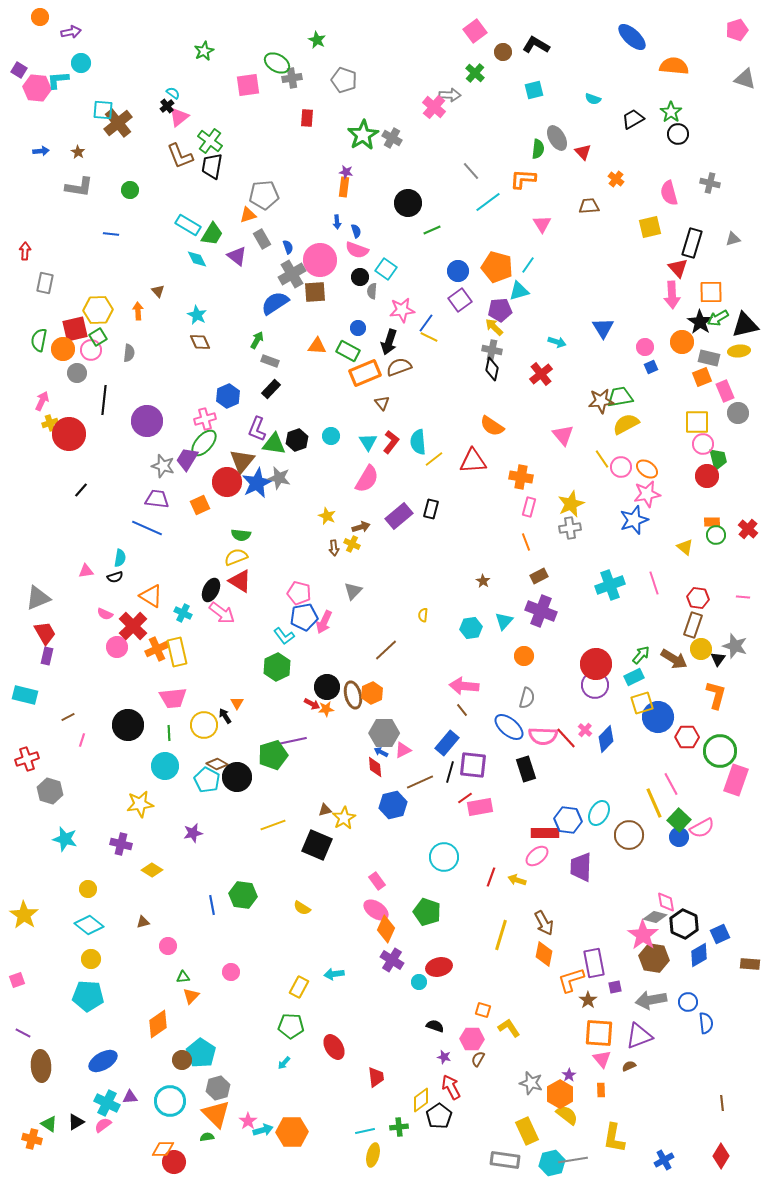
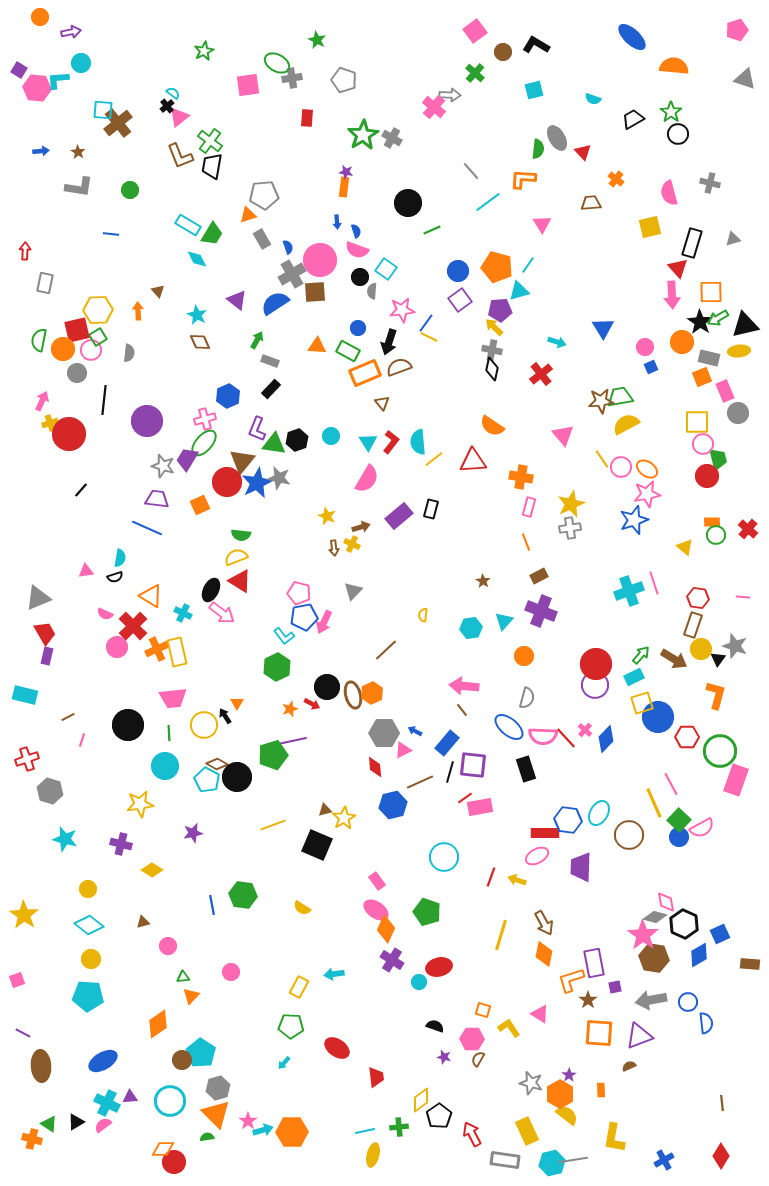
brown trapezoid at (589, 206): moved 2 px right, 3 px up
purple triangle at (237, 256): moved 44 px down
red square at (75, 329): moved 2 px right, 1 px down
cyan cross at (610, 585): moved 19 px right, 6 px down
orange star at (326, 709): moved 36 px left; rotated 14 degrees counterclockwise
blue arrow at (381, 752): moved 34 px right, 21 px up
pink ellipse at (537, 856): rotated 10 degrees clockwise
red ellipse at (334, 1047): moved 3 px right, 1 px down; rotated 25 degrees counterclockwise
pink triangle at (602, 1059): moved 62 px left, 45 px up; rotated 18 degrees counterclockwise
red arrow at (451, 1087): moved 21 px right, 47 px down
